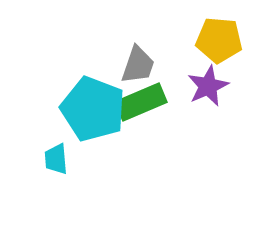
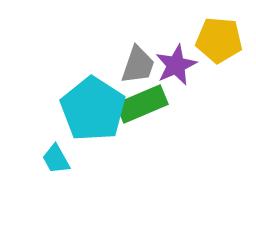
purple star: moved 32 px left, 21 px up
green rectangle: moved 1 px right, 2 px down
cyan pentagon: rotated 12 degrees clockwise
cyan trapezoid: rotated 24 degrees counterclockwise
